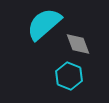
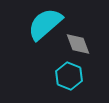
cyan semicircle: moved 1 px right
